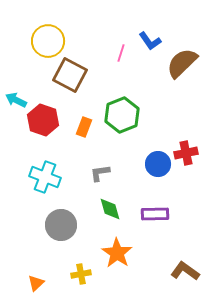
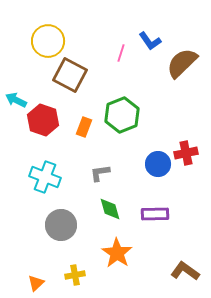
yellow cross: moved 6 px left, 1 px down
